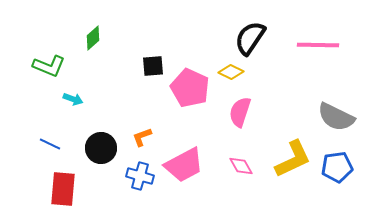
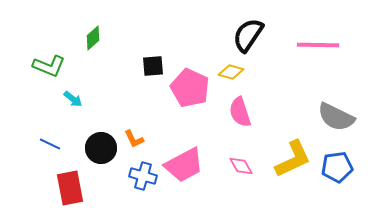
black semicircle: moved 2 px left, 3 px up
yellow diamond: rotated 10 degrees counterclockwise
cyan arrow: rotated 18 degrees clockwise
pink semicircle: rotated 36 degrees counterclockwise
orange L-shape: moved 8 px left, 2 px down; rotated 95 degrees counterclockwise
blue cross: moved 3 px right
red rectangle: moved 7 px right, 1 px up; rotated 16 degrees counterclockwise
